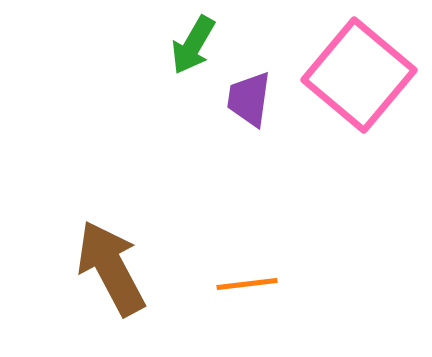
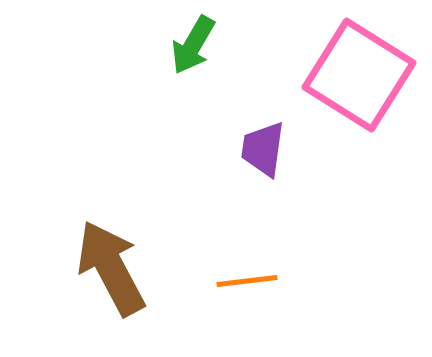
pink square: rotated 8 degrees counterclockwise
purple trapezoid: moved 14 px right, 50 px down
orange line: moved 3 px up
